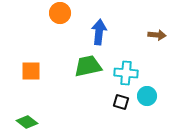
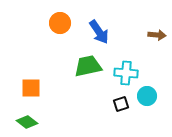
orange circle: moved 10 px down
blue arrow: rotated 140 degrees clockwise
orange square: moved 17 px down
black square: moved 2 px down; rotated 35 degrees counterclockwise
